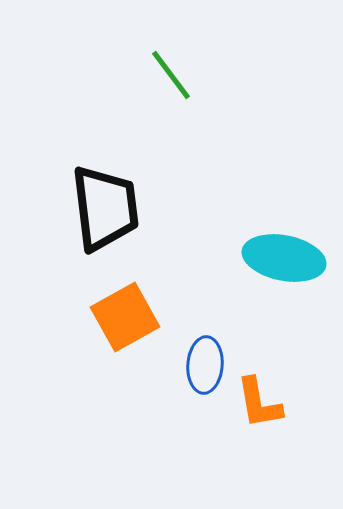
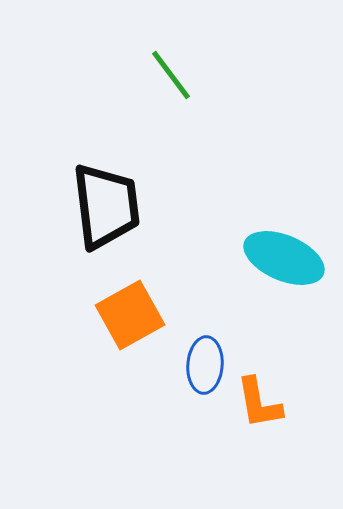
black trapezoid: moved 1 px right, 2 px up
cyan ellipse: rotated 12 degrees clockwise
orange square: moved 5 px right, 2 px up
